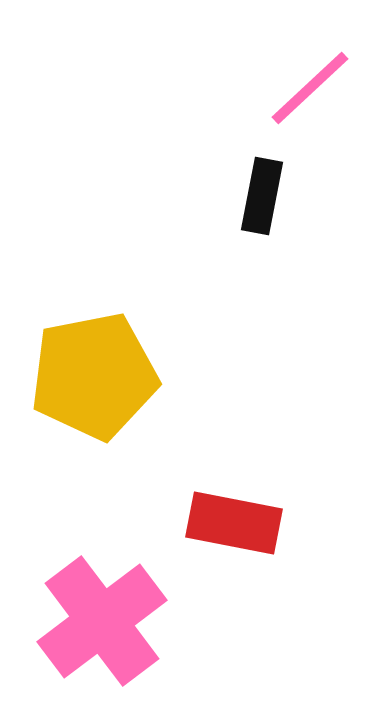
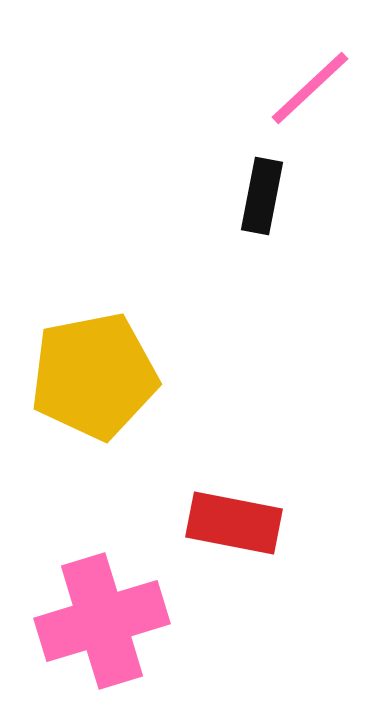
pink cross: rotated 20 degrees clockwise
